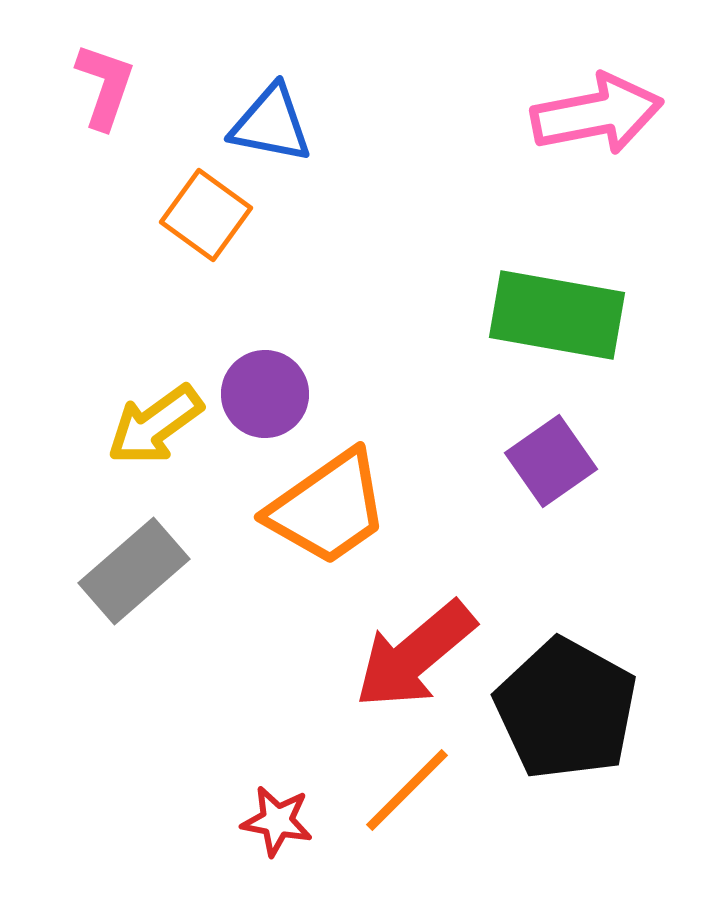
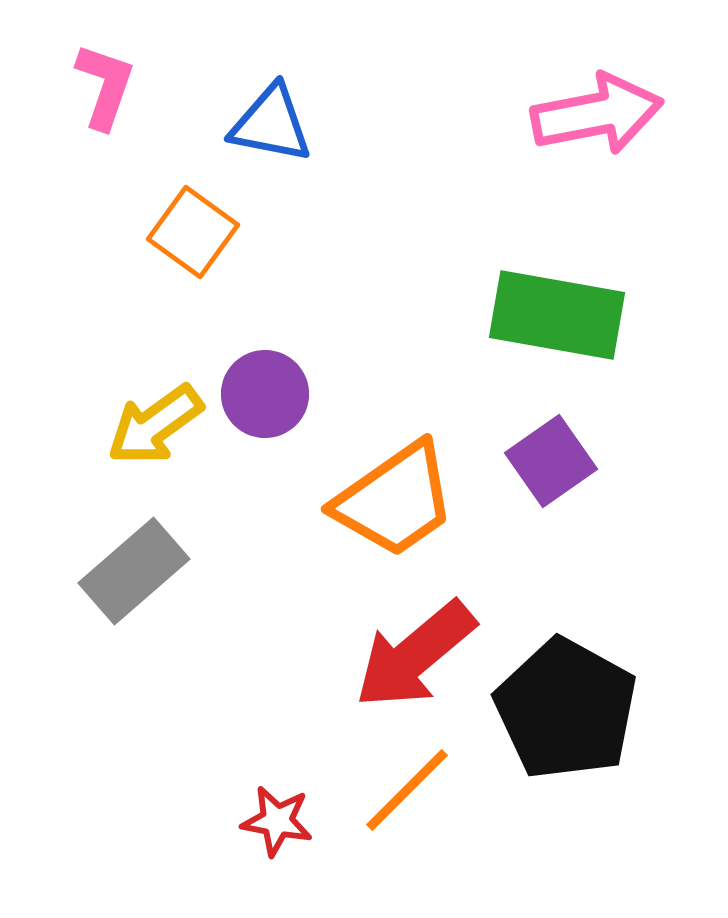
orange square: moved 13 px left, 17 px down
orange trapezoid: moved 67 px right, 8 px up
